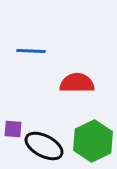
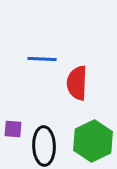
blue line: moved 11 px right, 8 px down
red semicircle: rotated 88 degrees counterclockwise
black ellipse: rotated 60 degrees clockwise
